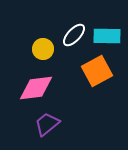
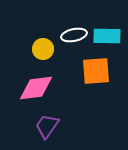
white ellipse: rotated 35 degrees clockwise
orange square: moved 1 px left; rotated 24 degrees clockwise
purple trapezoid: moved 2 px down; rotated 16 degrees counterclockwise
